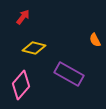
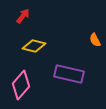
red arrow: moved 1 px up
yellow diamond: moved 2 px up
purple rectangle: rotated 16 degrees counterclockwise
